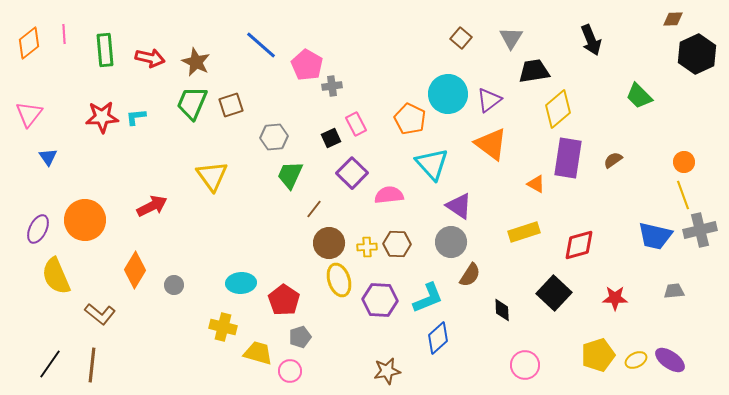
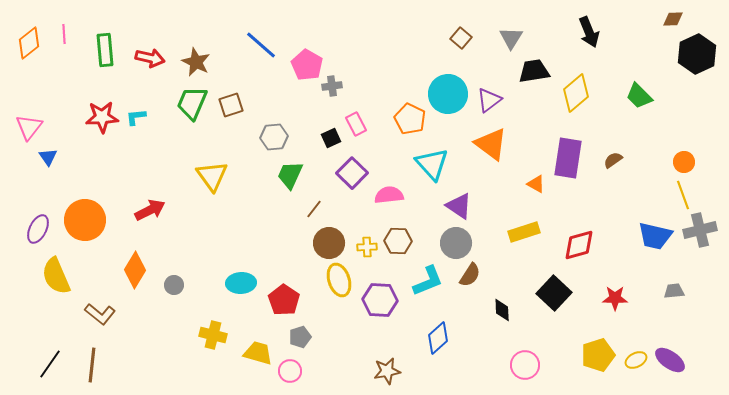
black arrow at (591, 40): moved 2 px left, 8 px up
yellow diamond at (558, 109): moved 18 px right, 16 px up
pink triangle at (29, 114): moved 13 px down
red arrow at (152, 206): moved 2 px left, 4 px down
gray circle at (451, 242): moved 5 px right, 1 px down
brown hexagon at (397, 244): moved 1 px right, 3 px up
cyan L-shape at (428, 298): moved 17 px up
yellow cross at (223, 327): moved 10 px left, 8 px down
